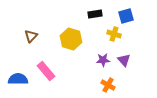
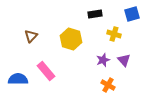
blue square: moved 6 px right, 2 px up
purple star: rotated 16 degrees counterclockwise
